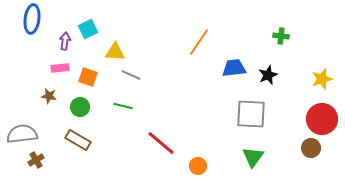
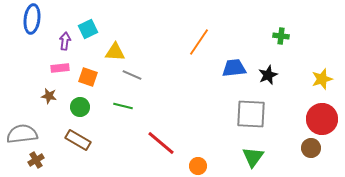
gray line: moved 1 px right
